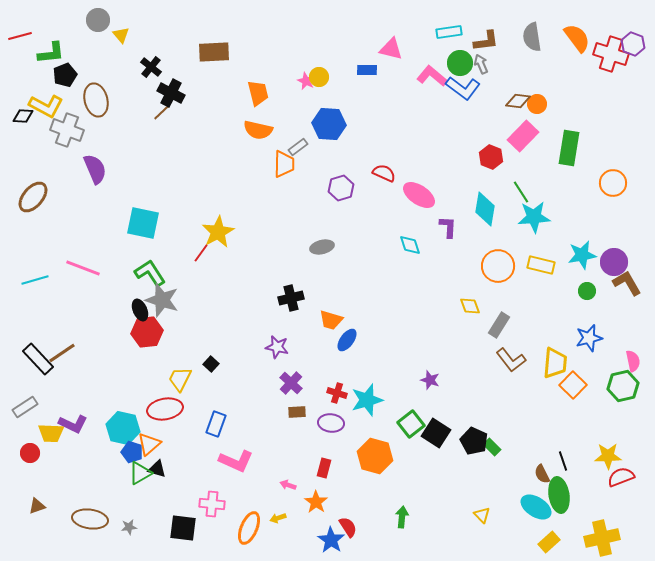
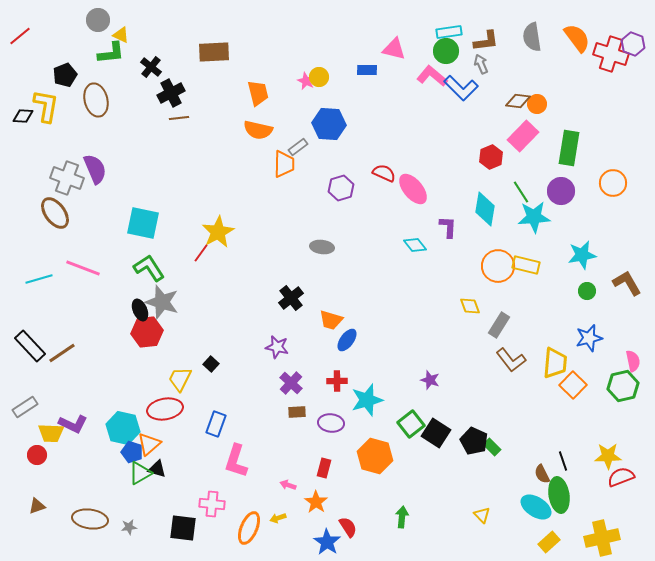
yellow triangle at (121, 35): rotated 24 degrees counterclockwise
red line at (20, 36): rotated 25 degrees counterclockwise
pink triangle at (391, 49): moved 3 px right
green L-shape at (51, 53): moved 60 px right
green circle at (460, 63): moved 14 px left, 12 px up
blue L-shape at (463, 88): moved 2 px left; rotated 8 degrees clockwise
black cross at (171, 93): rotated 36 degrees clockwise
yellow L-shape at (46, 106): rotated 108 degrees counterclockwise
brown line at (162, 112): moved 17 px right, 6 px down; rotated 36 degrees clockwise
gray cross at (67, 130): moved 48 px down
red hexagon at (491, 157): rotated 15 degrees clockwise
pink ellipse at (419, 195): moved 6 px left, 6 px up; rotated 16 degrees clockwise
brown ellipse at (33, 197): moved 22 px right, 16 px down; rotated 76 degrees counterclockwise
cyan diamond at (410, 245): moved 5 px right; rotated 20 degrees counterclockwise
gray ellipse at (322, 247): rotated 20 degrees clockwise
purple circle at (614, 262): moved 53 px left, 71 px up
yellow rectangle at (541, 265): moved 15 px left
green L-shape at (150, 273): moved 1 px left, 5 px up
cyan line at (35, 280): moved 4 px right, 1 px up
black cross at (291, 298): rotated 25 degrees counterclockwise
gray star at (162, 300): moved 2 px down
black rectangle at (38, 359): moved 8 px left, 13 px up
red cross at (337, 393): moved 12 px up; rotated 18 degrees counterclockwise
red circle at (30, 453): moved 7 px right, 2 px down
pink L-shape at (236, 461): rotated 84 degrees clockwise
blue star at (331, 540): moved 4 px left, 2 px down
